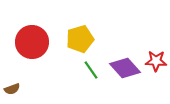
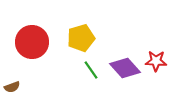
yellow pentagon: moved 1 px right, 1 px up
brown semicircle: moved 2 px up
